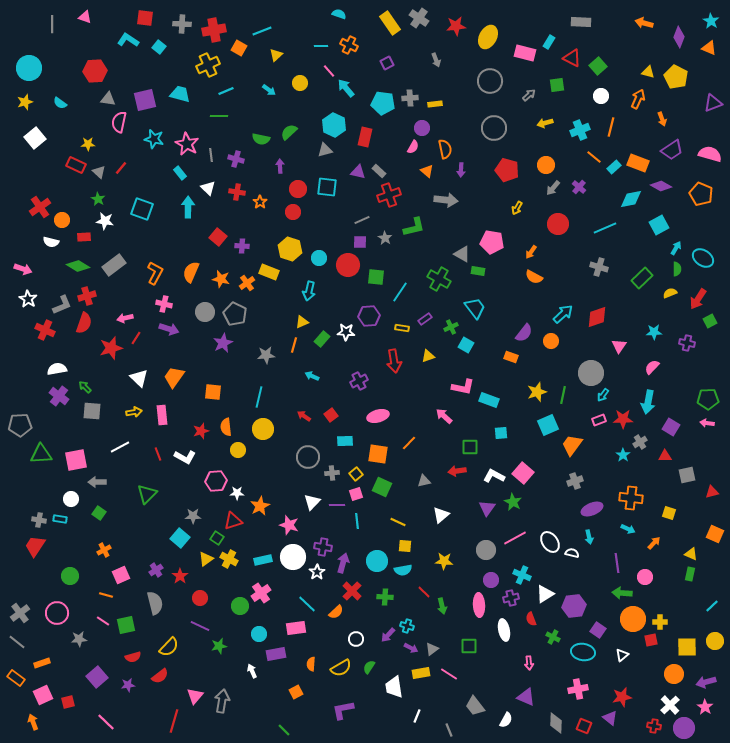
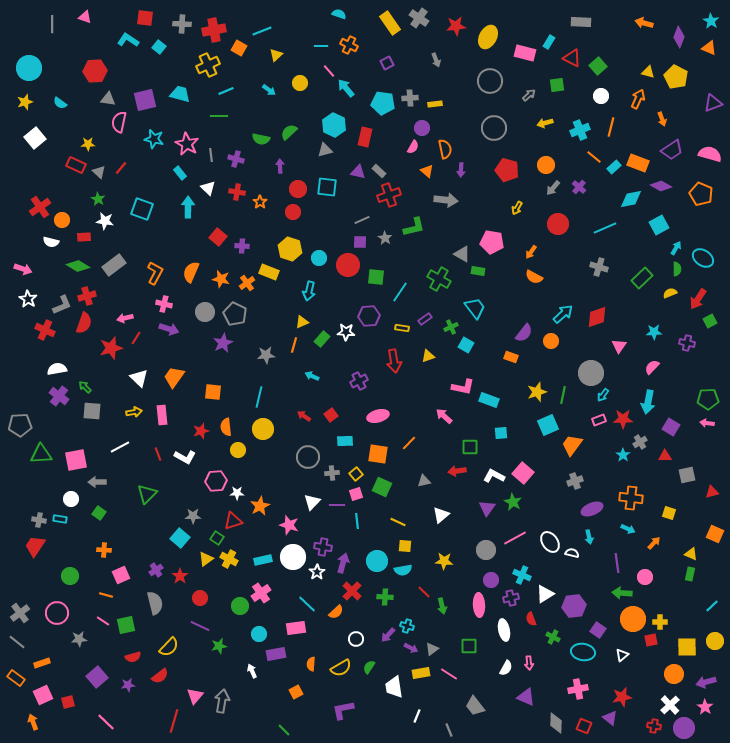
orange cross at (104, 550): rotated 32 degrees clockwise
white semicircle at (506, 720): moved 52 px up
